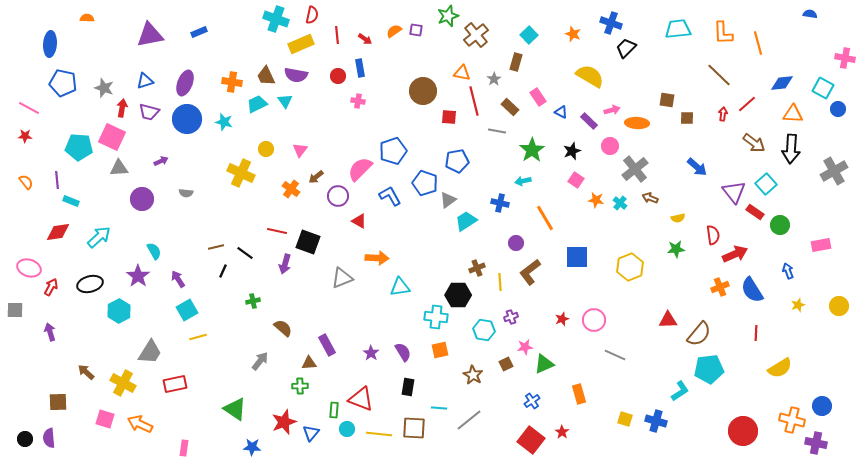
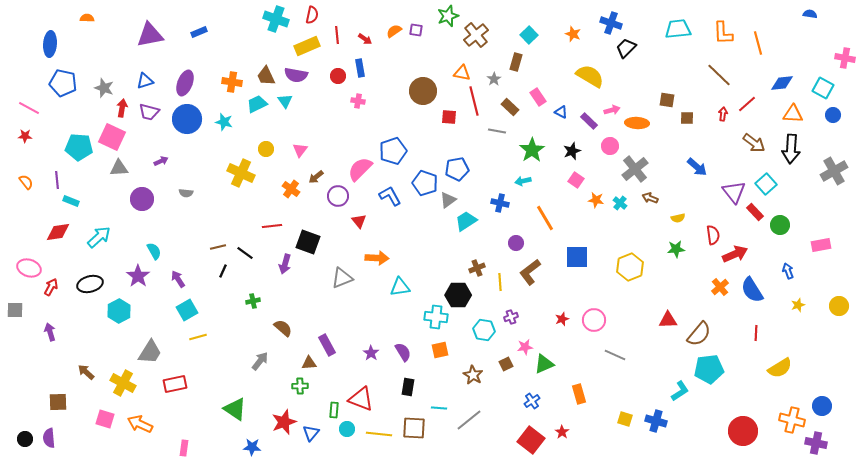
yellow rectangle at (301, 44): moved 6 px right, 2 px down
blue circle at (838, 109): moved 5 px left, 6 px down
blue pentagon at (457, 161): moved 8 px down
red rectangle at (755, 212): rotated 12 degrees clockwise
red triangle at (359, 221): rotated 21 degrees clockwise
red line at (277, 231): moved 5 px left, 5 px up; rotated 18 degrees counterclockwise
brown line at (216, 247): moved 2 px right
orange cross at (720, 287): rotated 18 degrees counterclockwise
